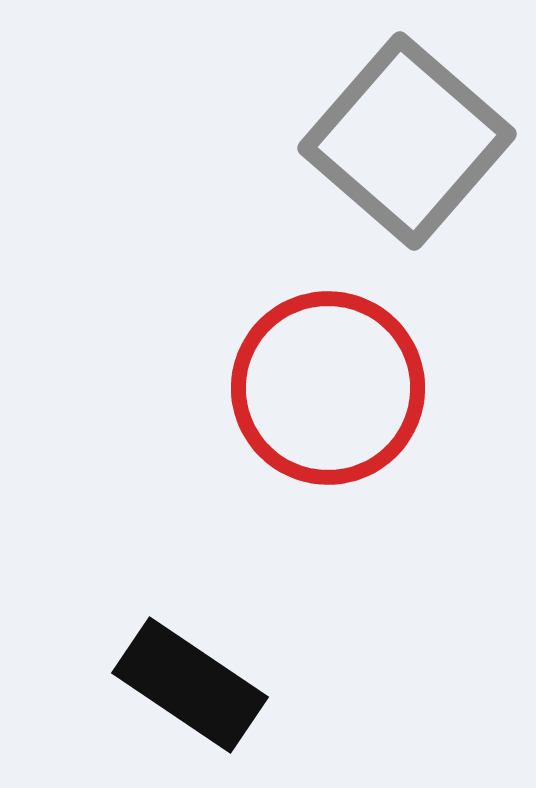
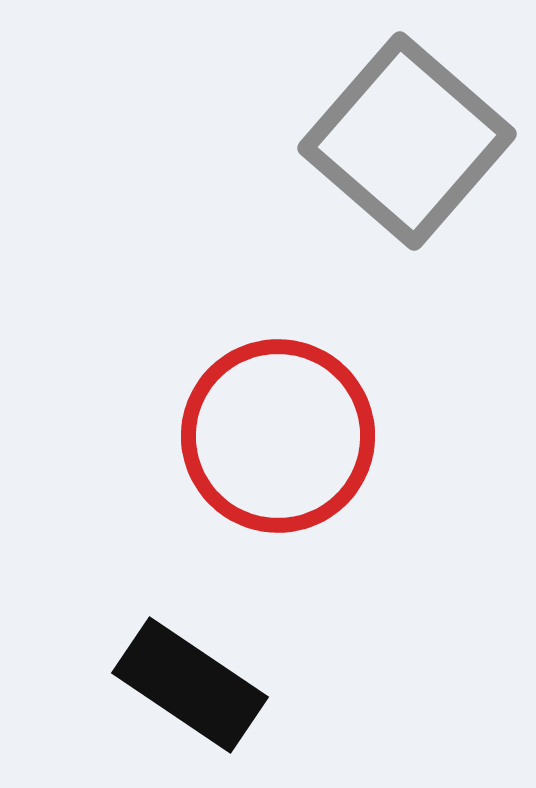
red circle: moved 50 px left, 48 px down
